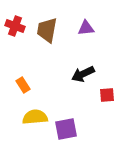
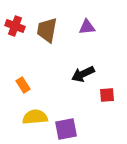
purple triangle: moved 1 px right, 1 px up
